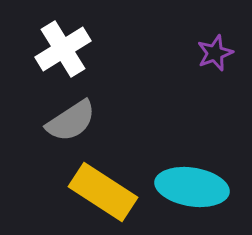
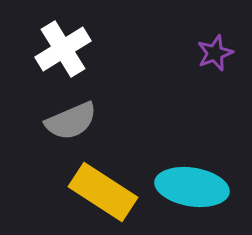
gray semicircle: rotated 10 degrees clockwise
